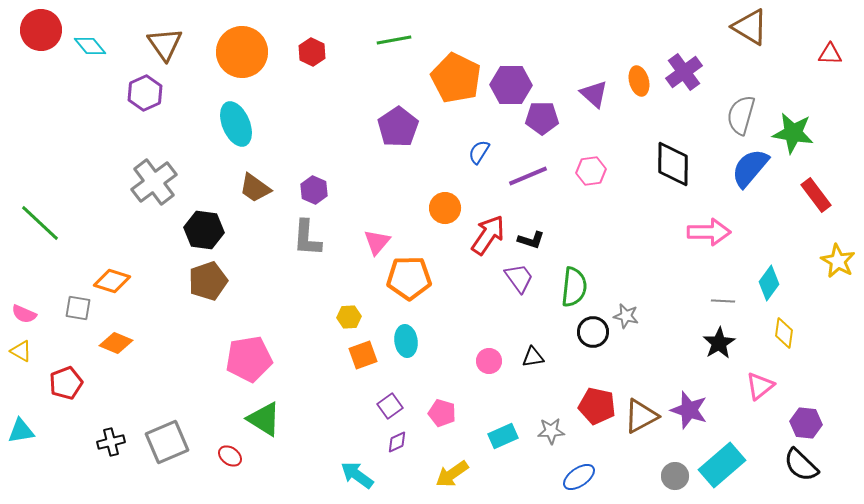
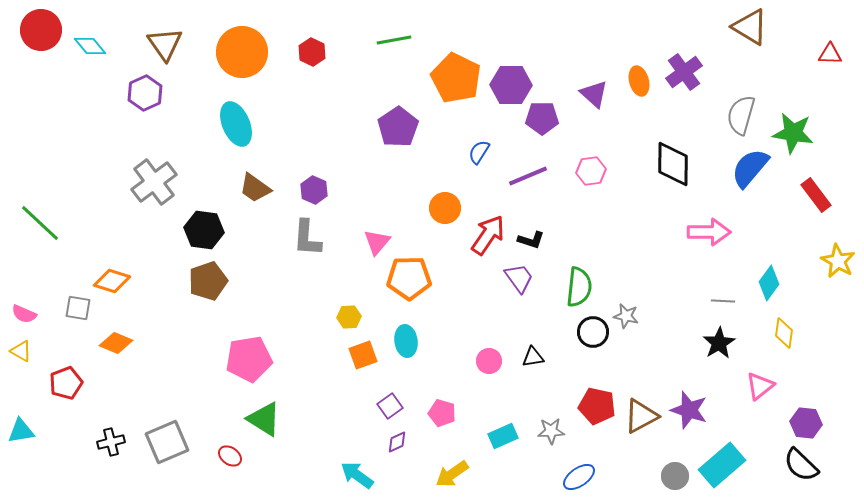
green semicircle at (574, 287): moved 5 px right
